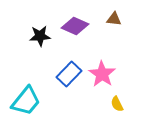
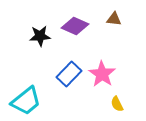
cyan trapezoid: rotated 12 degrees clockwise
